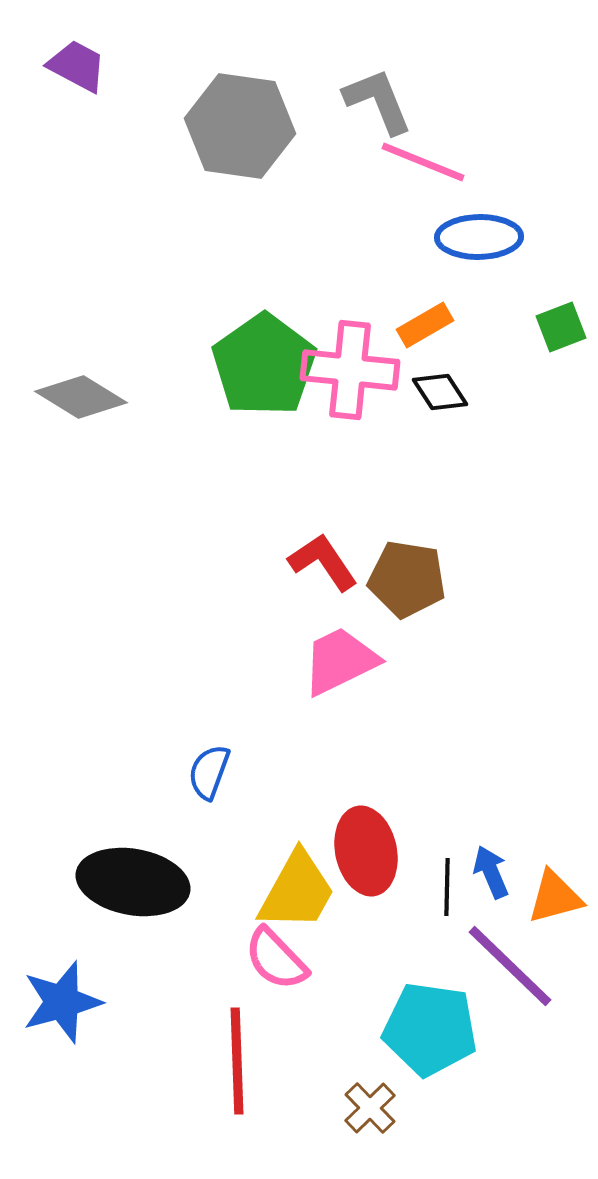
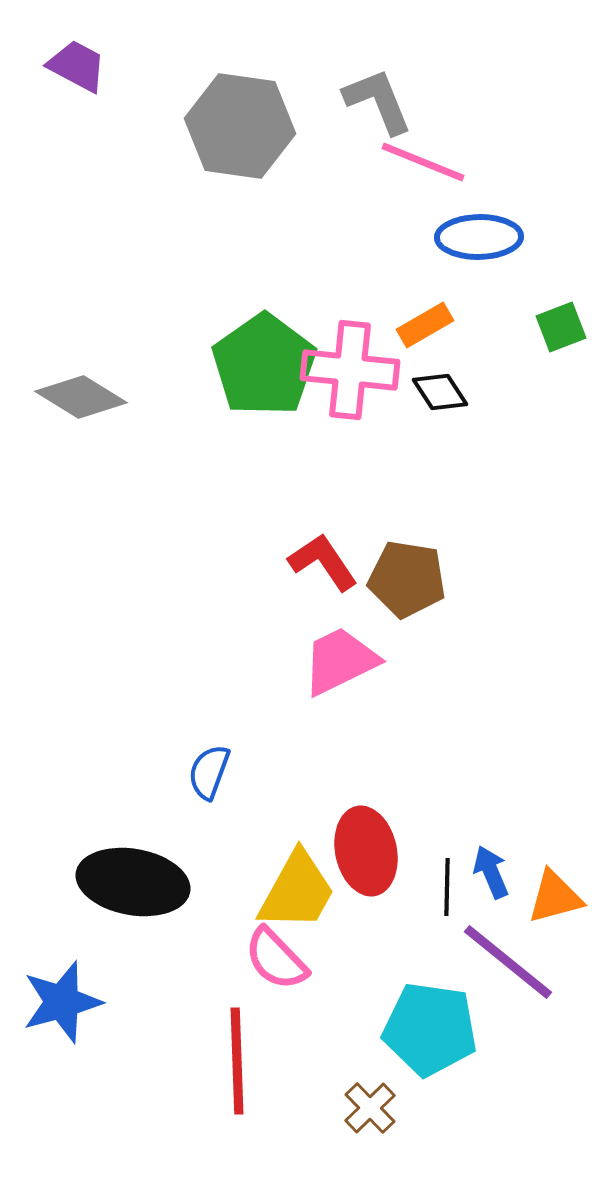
purple line: moved 2 px left, 4 px up; rotated 5 degrees counterclockwise
